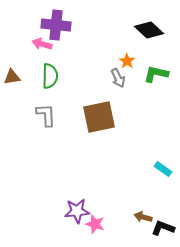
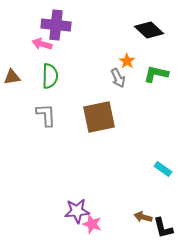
pink star: moved 3 px left
black L-shape: rotated 125 degrees counterclockwise
